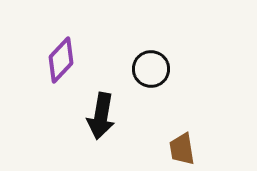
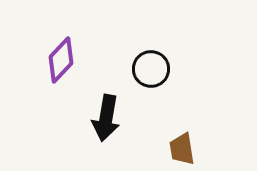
black arrow: moved 5 px right, 2 px down
